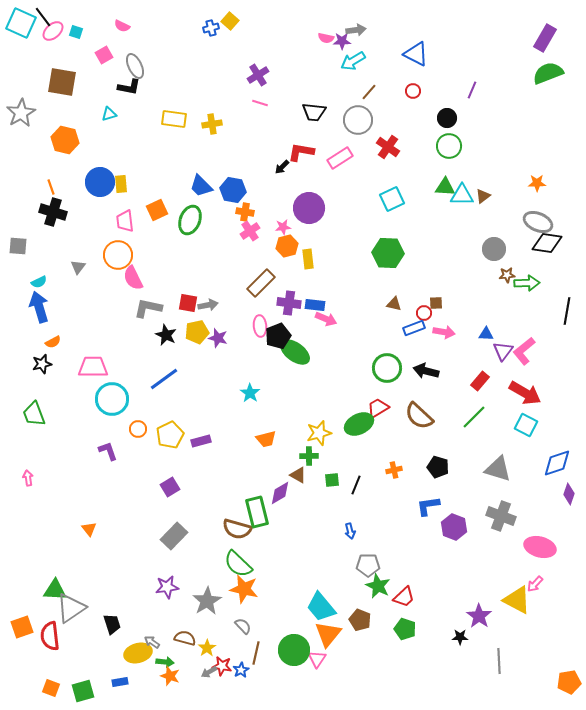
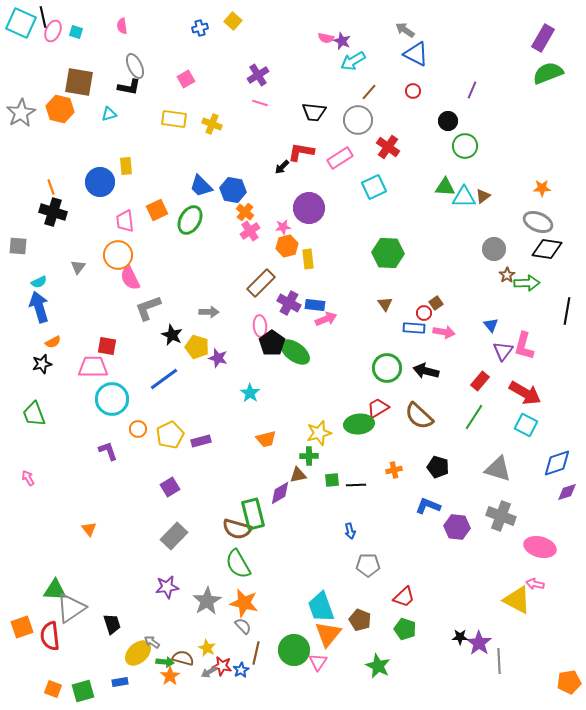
black line at (43, 17): rotated 25 degrees clockwise
yellow square at (230, 21): moved 3 px right
pink semicircle at (122, 26): rotated 56 degrees clockwise
blue cross at (211, 28): moved 11 px left
gray arrow at (356, 30): moved 49 px right; rotated 138 degrees counterclockwise
pink ellipse at (53, 31): rotated 25 degrees counterclockwise
purple rectangle at (545, 38): moved 2 px left
purple star at (342, 41): rotated 24 degrees clockwise
pink square at (104, 55): moved 82 px right, 24 px down
brown square at (62, 82): moved 17 px right
black circle at (447, 118): moved 1 px right, 3 px down
yellow cross at (212, 124): rotated 30 degrees clockwise
orange hexagon at (65, 140): moved 5 px left, 31 px up
green circle at (449, 146): moved 16 px right
orange star at (537, 183): moved 5 px right, 5 px down
yellow rectangle at (121, 184): moved 5 px right, 18 px up
cyan triangle at (462, 195): moved 2 px right, 2 px down
cyan square at (392, 199): moved 18 px left, 12 px up
orange cross at (245, 212): rotated 30 degrees clockwise
green ellipse at (190, 220): rotated 8 degrees clockwise
black diamond at (547, 243): moved 6 px down
brown star at (507, 275): rotated 28 degrees counterclockwise
pink semicircle at (133, 278): moved 3 px left
red square at (188, 303): moved 81 px left, 43 px down
purple cross at (289, 303): rotated 20 degrees clockwise
brown square at (436, 303): rotated 32 degrees counterclockwise
brown triangle at (394, 304): moved 9 px left; rotated 42 degrees clockwise
gray arrow at (208, 305): moved 1 px right, 7 px down; rotated 12 degrees clockwise
gray L-shape at (148, 308): rotated 32 degrees counterclockwise
pink arrow at (326, 319): rotated 45 degrees counterclockwise
blue rectangle at (414, 328): rotated 25 degrees clockwise
yellow pentagon at (197, 332): moved 15 px down; rotated 30 degrees clockwise
blue triangle at (486, 334): moved 5 px right, 9 px up; rotated 49 degrees clockwise
black star at (166, 335): moved 6 px right
black pentagon at (278, 336): moved 6 px left, 7 px down; rotated 15 degrees counterclockwise
purple star at (218, 338): moved 20 px down
pink L-shape at (524, 351): moved 5 px up; rotated 36 degrees counterclockwise
green line at (474, 417): rotated 12 degrees counterclockwise
green ellipse at (359, 424): rotated 20 degrees clockwise
brown triangle at (298, 475): rotated 42 degrees counterclockwise
pink arrow at (28, 478): rotated 21 degrees counterclockwise
black line at (356, 485): rotated 66 degrees clockwise
purple diamond at (569, 494): moved 2 px left, 2 px up; rotated 55 degrees clockwise
blue L-shape at (428, 506): rotated 30 degrees clockwise
green rectangle at (257, 512): moved 4 px left, 2 px down
purple hexagon at (454, 527): moved 3 px right; rotated 15 degrees counterclockwise
green semicircle at (238, 564): rotated 16 degrees clockwise
pink arrow at (535, 584): rotated 60 degrees clockwise
green star at (378, 586): moved 80 px down
orange star at (244, 589): moved 14 px down
cyan trapezoid at (321, 607): rotated 20 degrees clockwise
purple star at (479, 616): moved 27 px down
brown semicircle at (185, 638): moved 2 px left, 20 px down
yellow star at (207, 648): rotated 12 degrees counterclockwise
yellow ellipse at (138, 653): rotated 28 degrees counterclockwise
pink triangle at (317, 659): moved 1 px right, 3 px down
orange star at (170, 676): rotated 18 degrees clockwise
orange square at (51, 688): moved 2 px right, 1 px down
